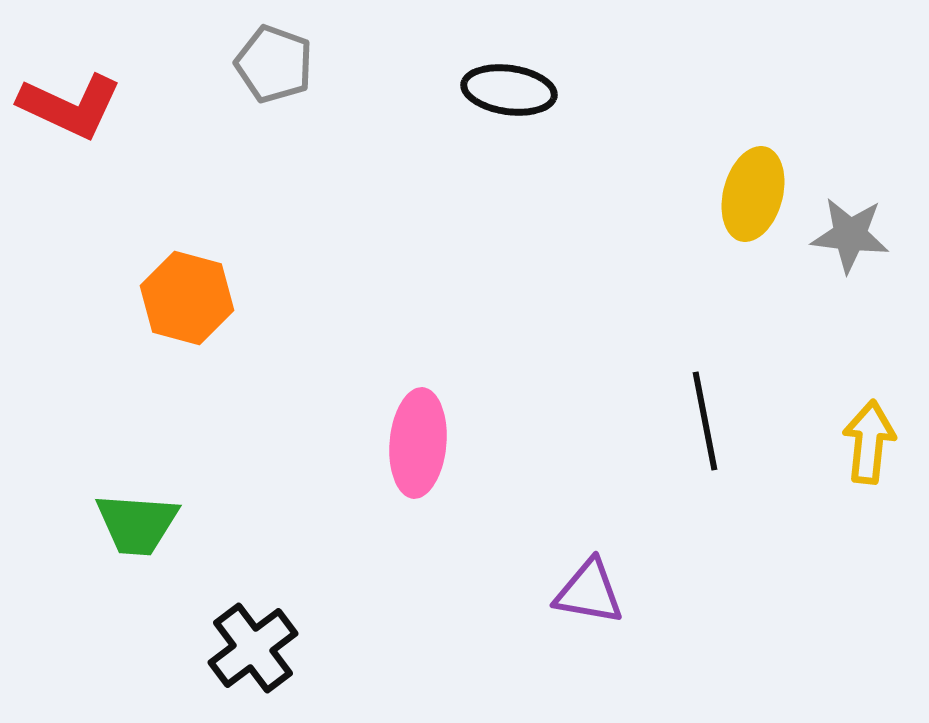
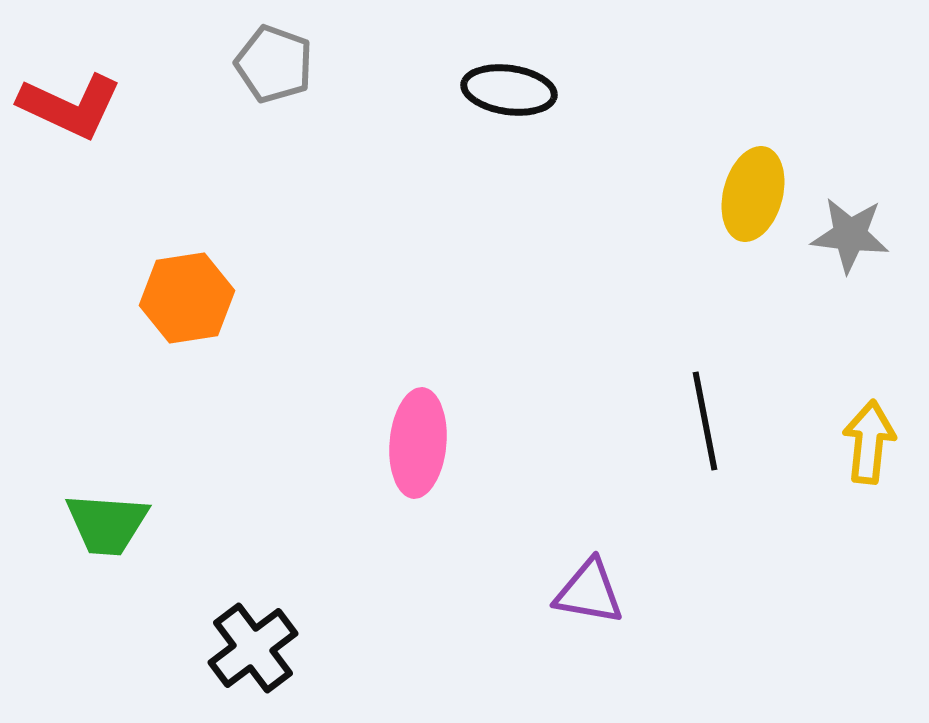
orange hexagon: rotated 24 degrees counterclockwise
green trapezoid: moved 30 px left
